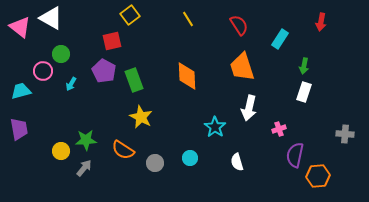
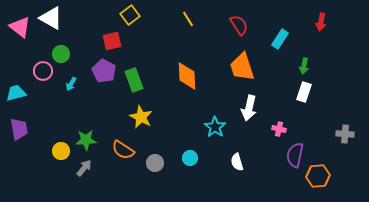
cyan trapezoid: moved 5 px left, 2 px down
pink cross: rotated 32 degrees clockwise
